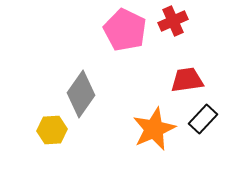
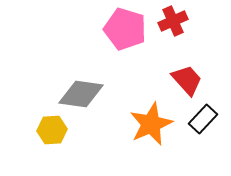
pink pentagon: moved 1 px up; rotated 9 degrees counterclockwise
red trapezoid: rotated 56 degrees clockwise
gray diamond: rotated 63 degrees clockwise
orange star: moved 3 px left, 5 px up
